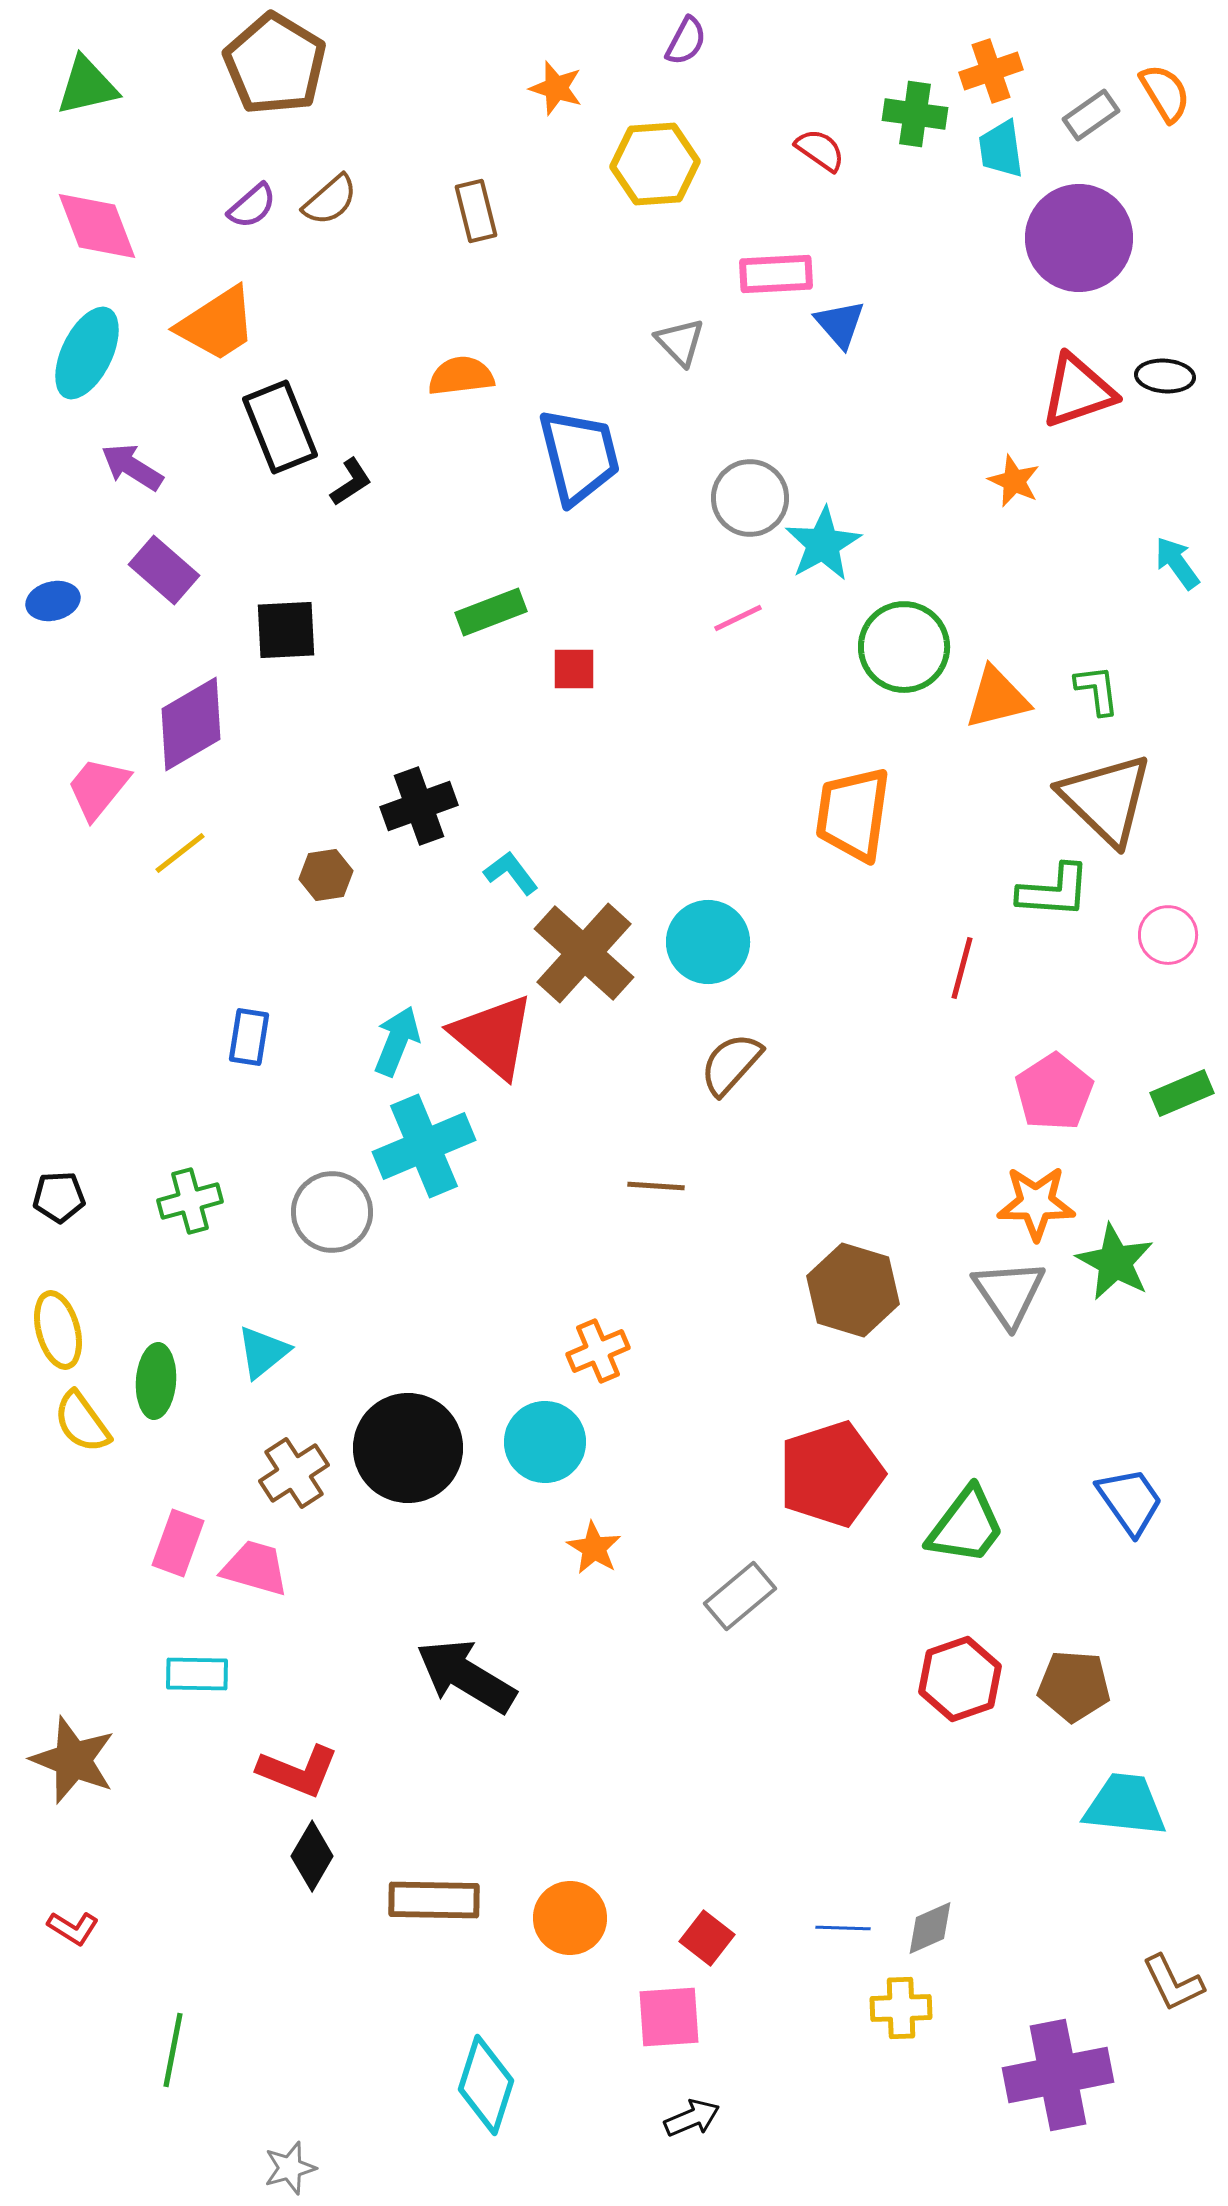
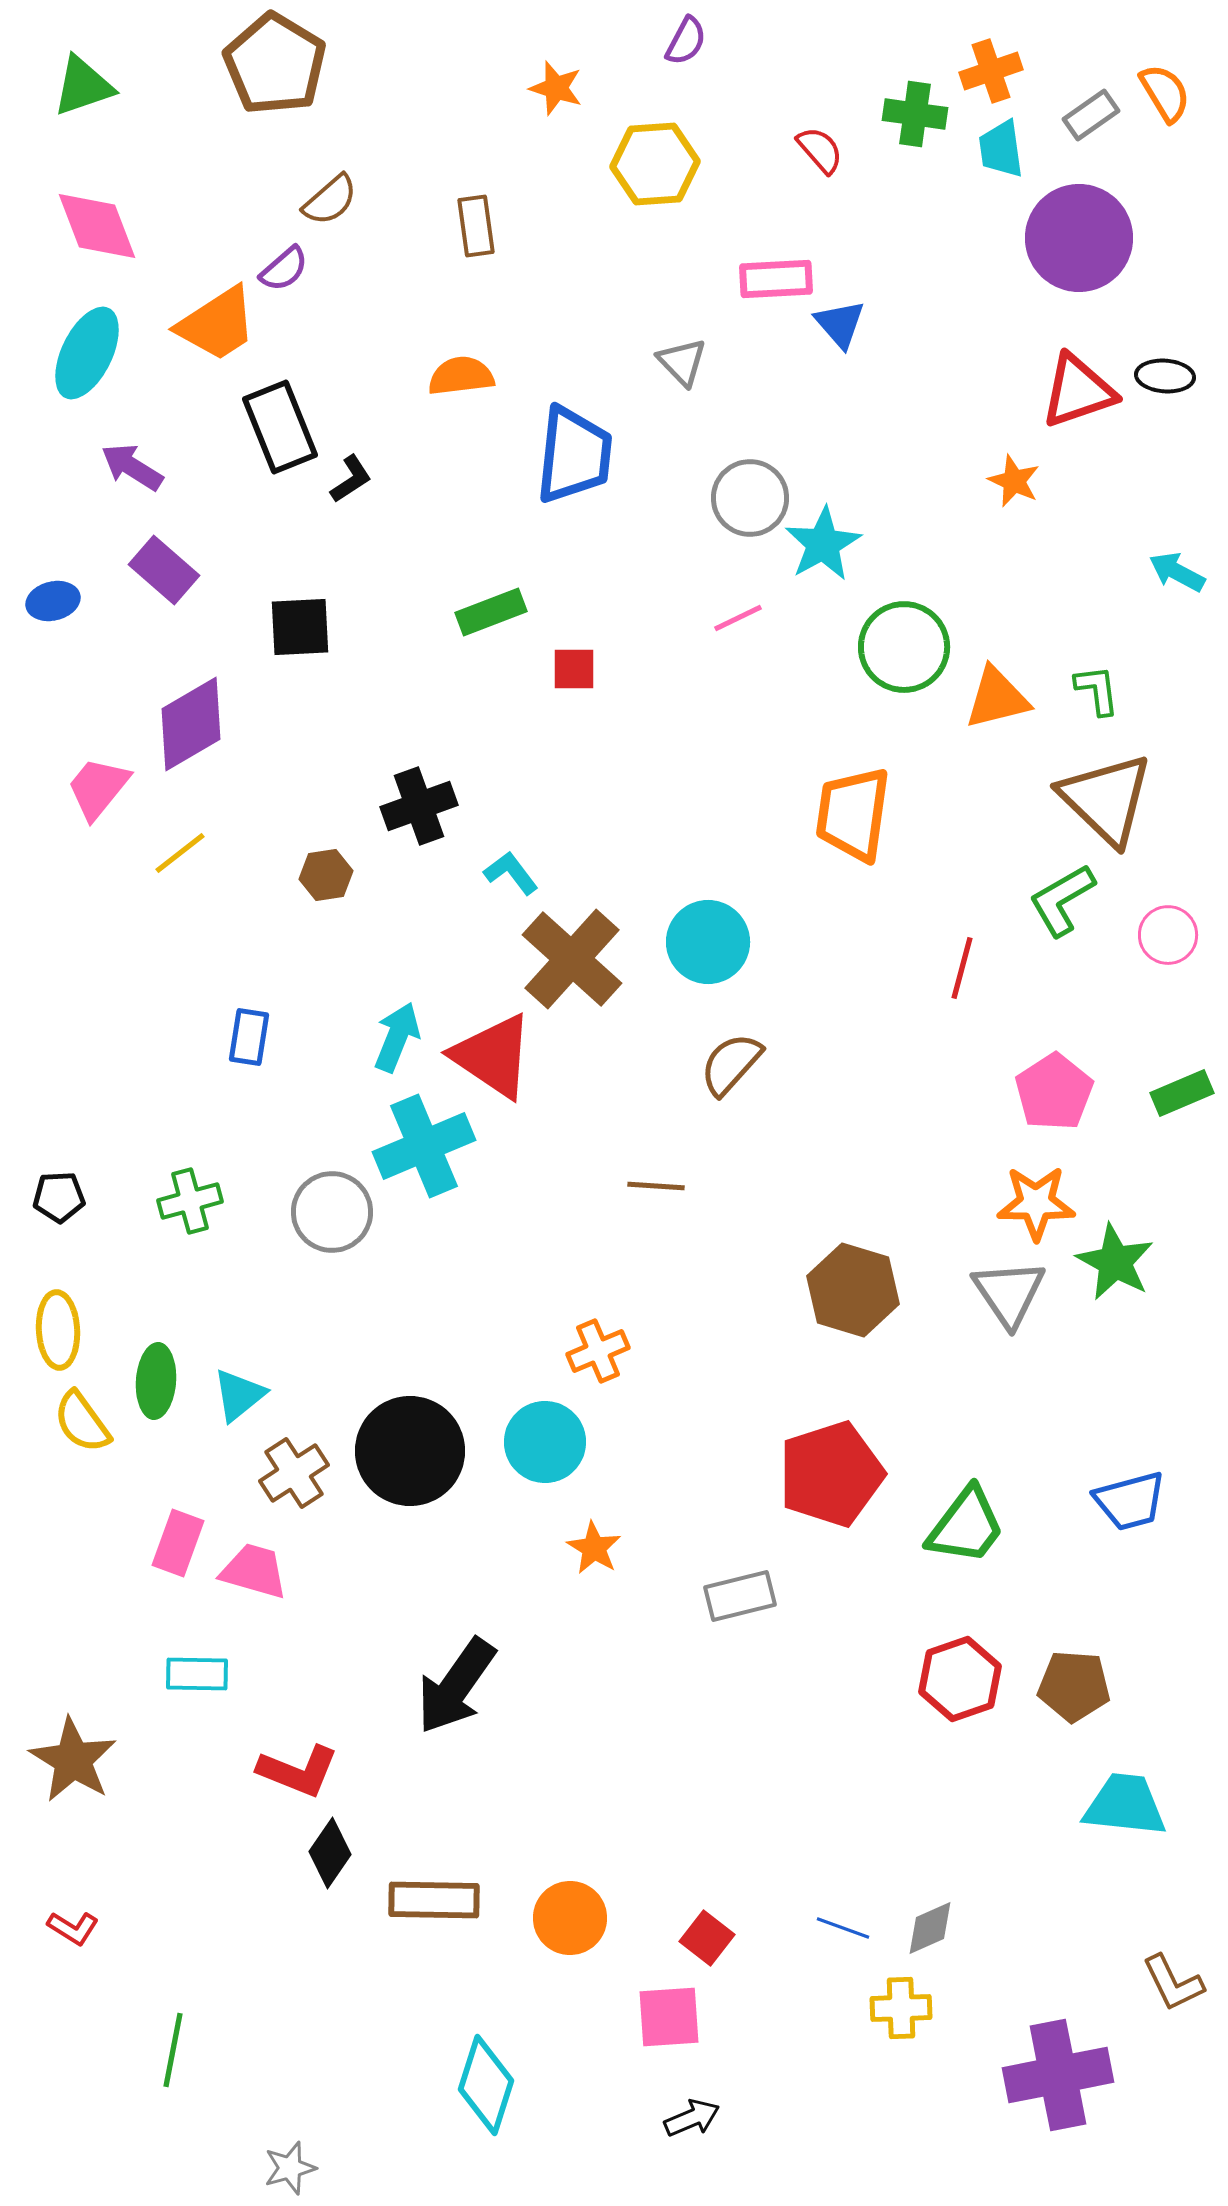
green triangle at (87, 86): moved 4 px left; rotated 6 degrees counterclockwise
red semicircle at (820, 150): rotated 14 degrees clockwise
purple semicircle at (252, 206): moved 32 px right, 63 px down
brown rectangle at (476, 211): moved 15 px down; rotated 6 degrees clockwise
pink rectangle at (776, 274): moved 5 px down
gray triangle at (680, 342): moved 2 px right, 20 px down
blue trapezoid at (579, 456): moved 5 px left, 1 px up; rotated 20 degrees clockwise
black L-shape at (351, 482): moved 3 px up
cyan arrow at (1177, 563): moved 9 px down; rotated 26 degrees counterclockwise
black square at (286, 630): moved 14 px right, 3 px up
green L-shape at (1054, 891): moved 8 px right, 9 px down; rotated 146 degrees clockwise
brown cross at (584, 953): moved 12 px left, 6 px down
red triangle at (493, 1036): moved 20 px down; rotated 6 degrees counterclockwise
cyan arrow at (397, 1041): moved 4 px up
yellow ellipse at (58, 1330): rotated 12 degrees clockwise
cyan triangle at (263, 1352): moved 24 px left, 43 px down
black circle at (408, 1448): moved 2 px right, 3 px down
blue trapezoid at (1130, 1501): rotated 110 degrees clockwise
pink trapezoid at (255, 1568): moved 1 px left, 3 px down
gray rectangle at (740, 1596): rotated 26 degrees clockwise
black arrow at (466, 1676): moved 10 px left, 10 px down; rotated 86 degrees counterclockwise
brown star at (73, 1760): rotated 10 degrees clockwise
black diamond at (312, 1856): moved 18 px right, 3 px up; rotated 4 degrees clockwise
blue line at (843, 1928): rotated 18 degrees clockwise
